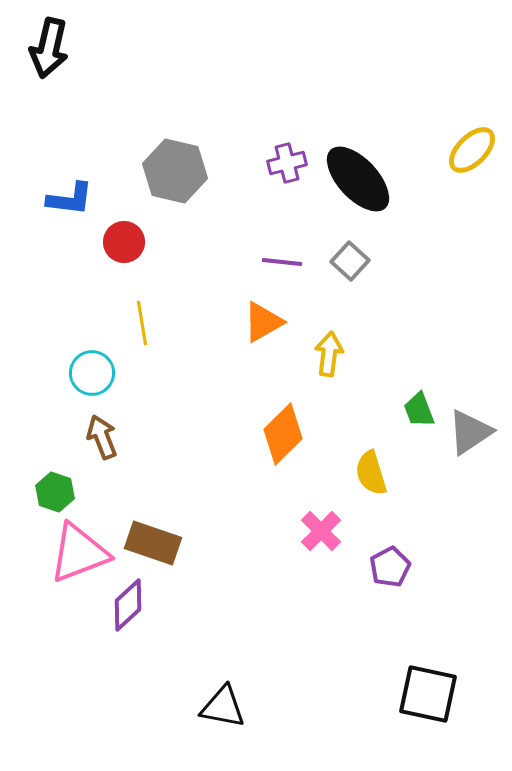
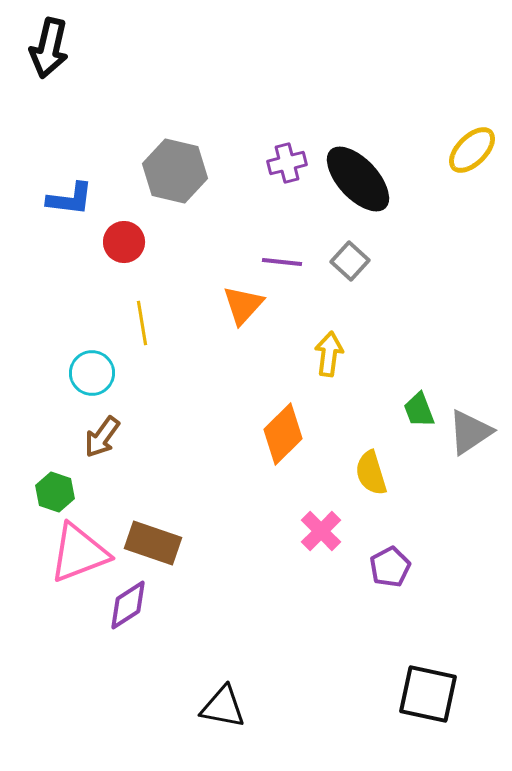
orange triangle: moved 20 px left, 17 px up; rotated 18 degrees counterclockwise
brown arrow: rotated 123 degrees counterclockwise
purple diamond: rotated 10 degrees clockwise
